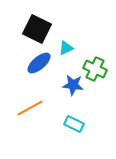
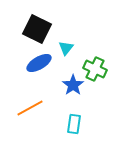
cyan triangle: rotated 28 degrees counterclockwise
blue ellipse: rotated 10 degrees clockwise
blue star: rotated 30 degrees clockwise
cyan rectangle: rotated 72 degrees clockwise
